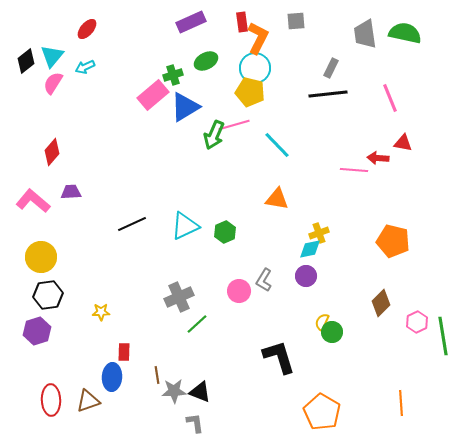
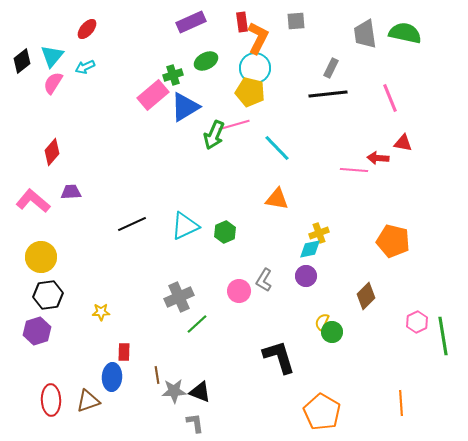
black diamond at (26, 61): moved 4 px left
cyan line at (277, 145): moved 3 px down
brown diamond at (381, 303): moved 15 px left, 7 px up
